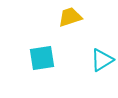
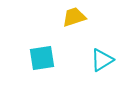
yellow trapezoid: moved 4 px right
